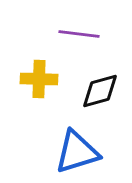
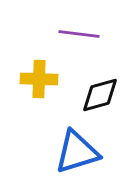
black diamond: moved 4 px down
